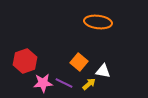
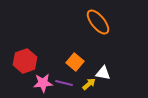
orange ellipse: rotated 44 degrees clockwise
orange square: moved 4 px left
white triangle: moved 2 px down
purple line: rotated 12 degrees counterclockwise
